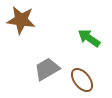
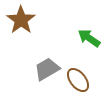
brown star: rotated 28 degrees clockwise
brown ellipse: moved 4 px left
